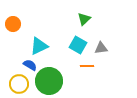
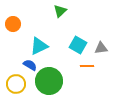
green triangle: moved 24 px left, 8 px up
yellow circle: moved 3 px left
